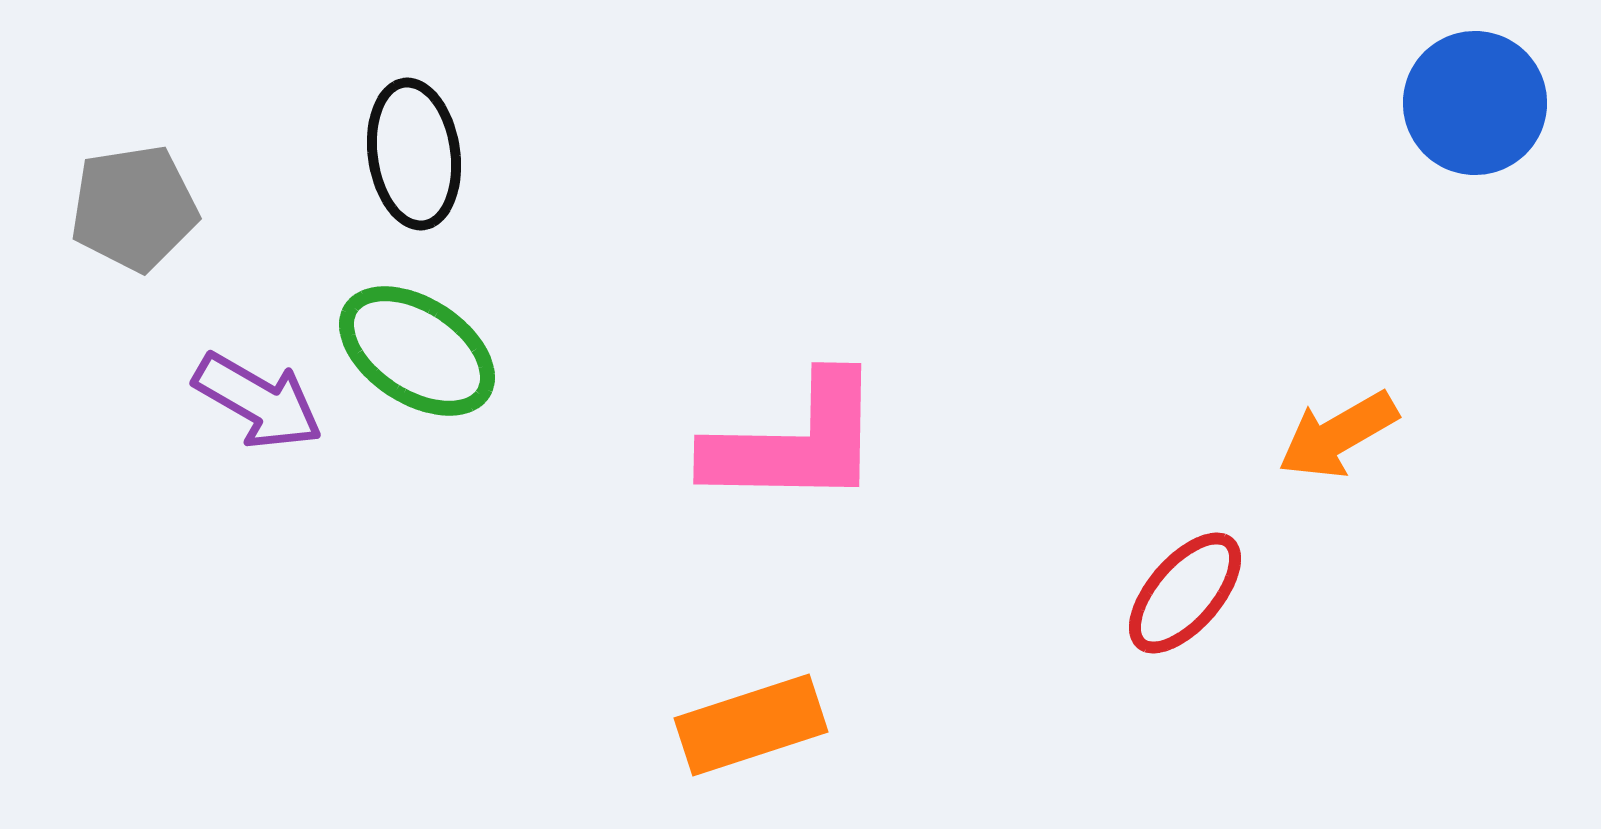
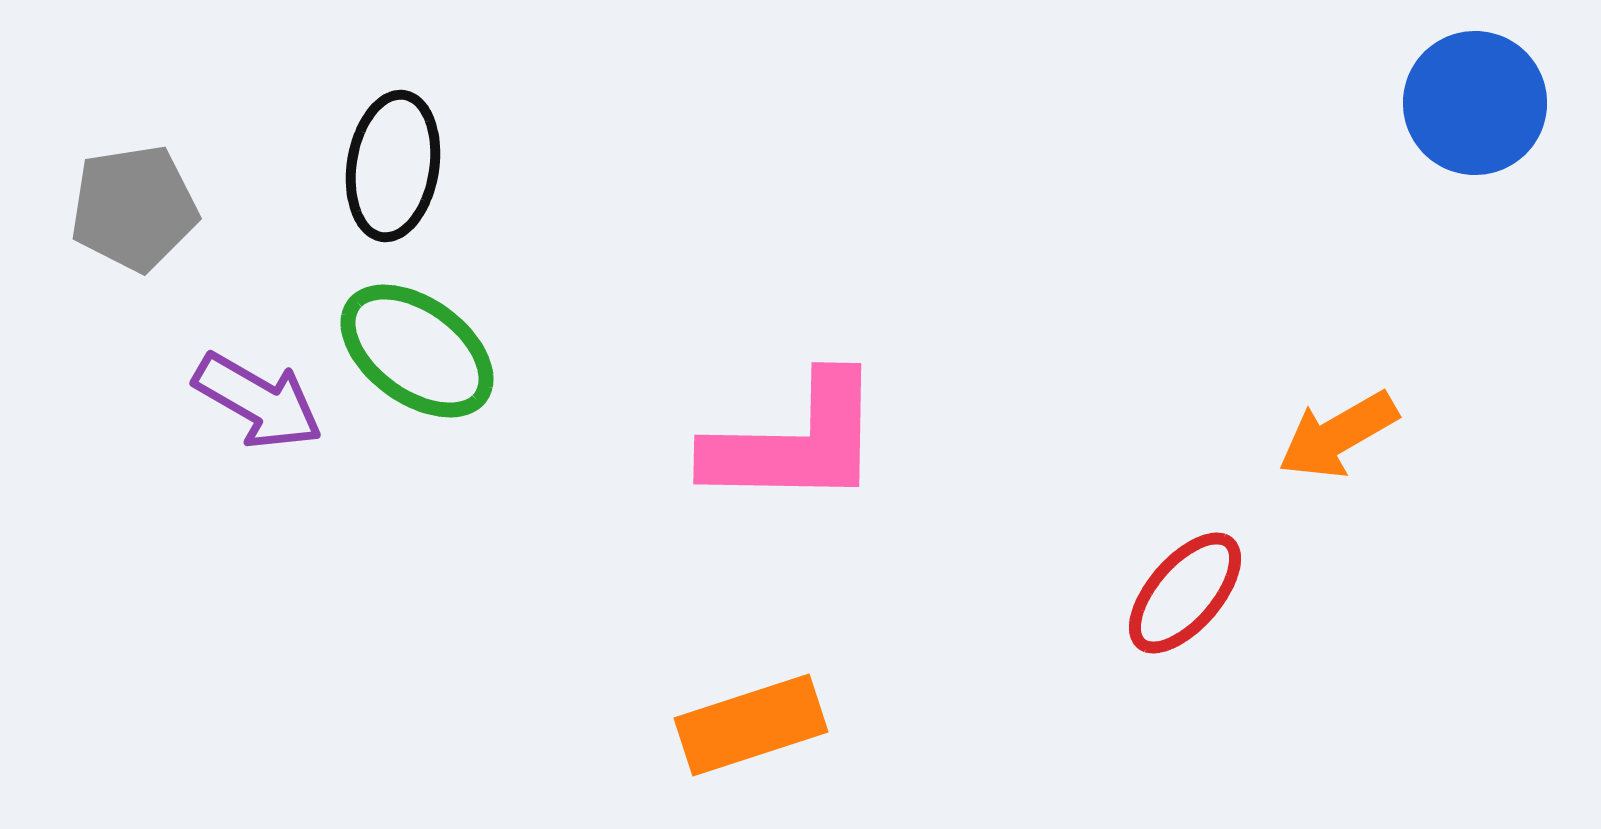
black ellipse: moved 21 px left, 12 px down; rotated 17 degrees clockwise
green ellipse: rotated 3 degrees clockwise
